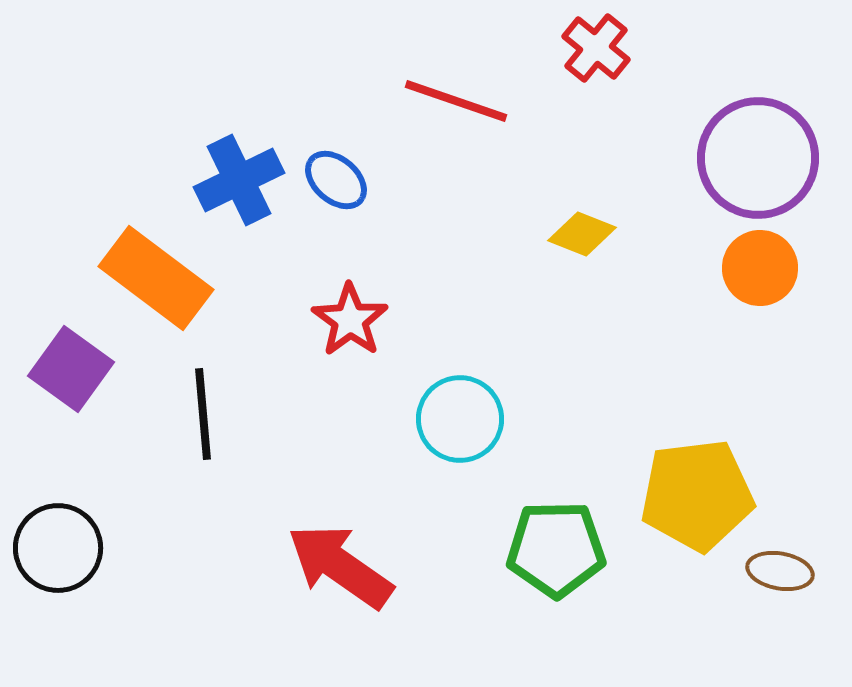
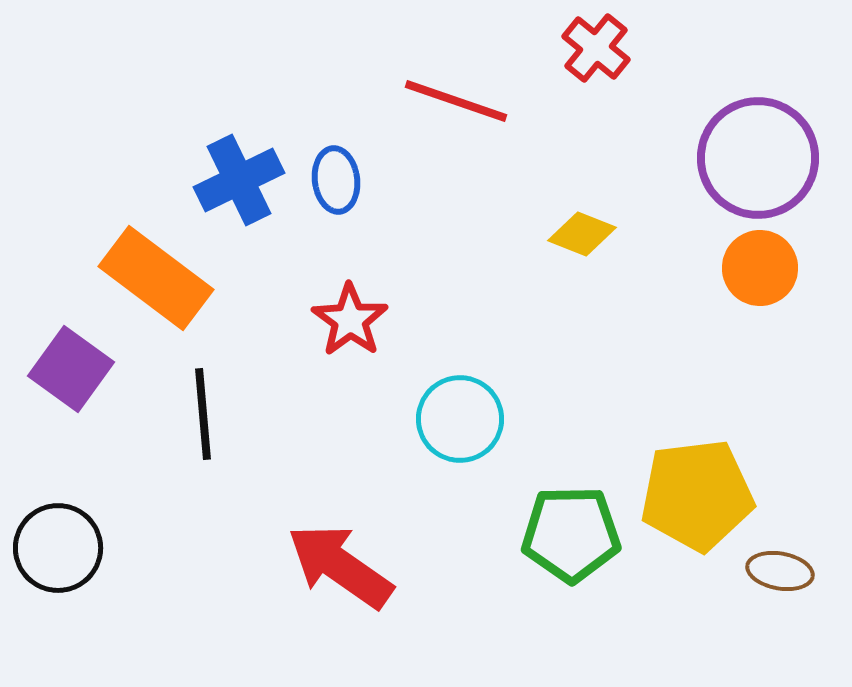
blue ellipse: rotated 42 degrees clockwise
green pentagon: moved 15 px right, 15 px up
